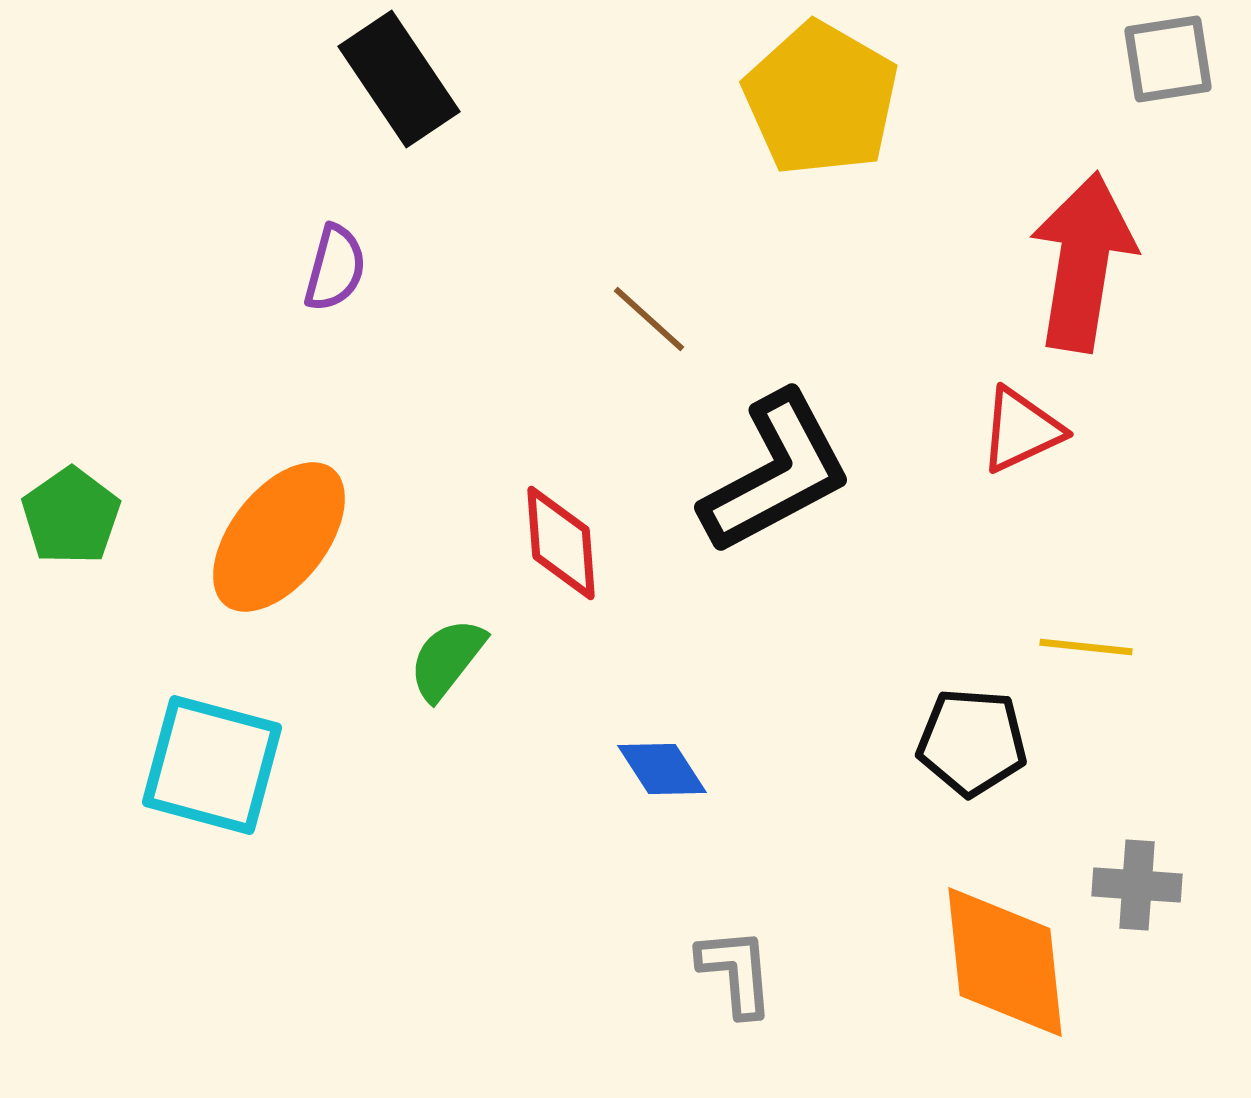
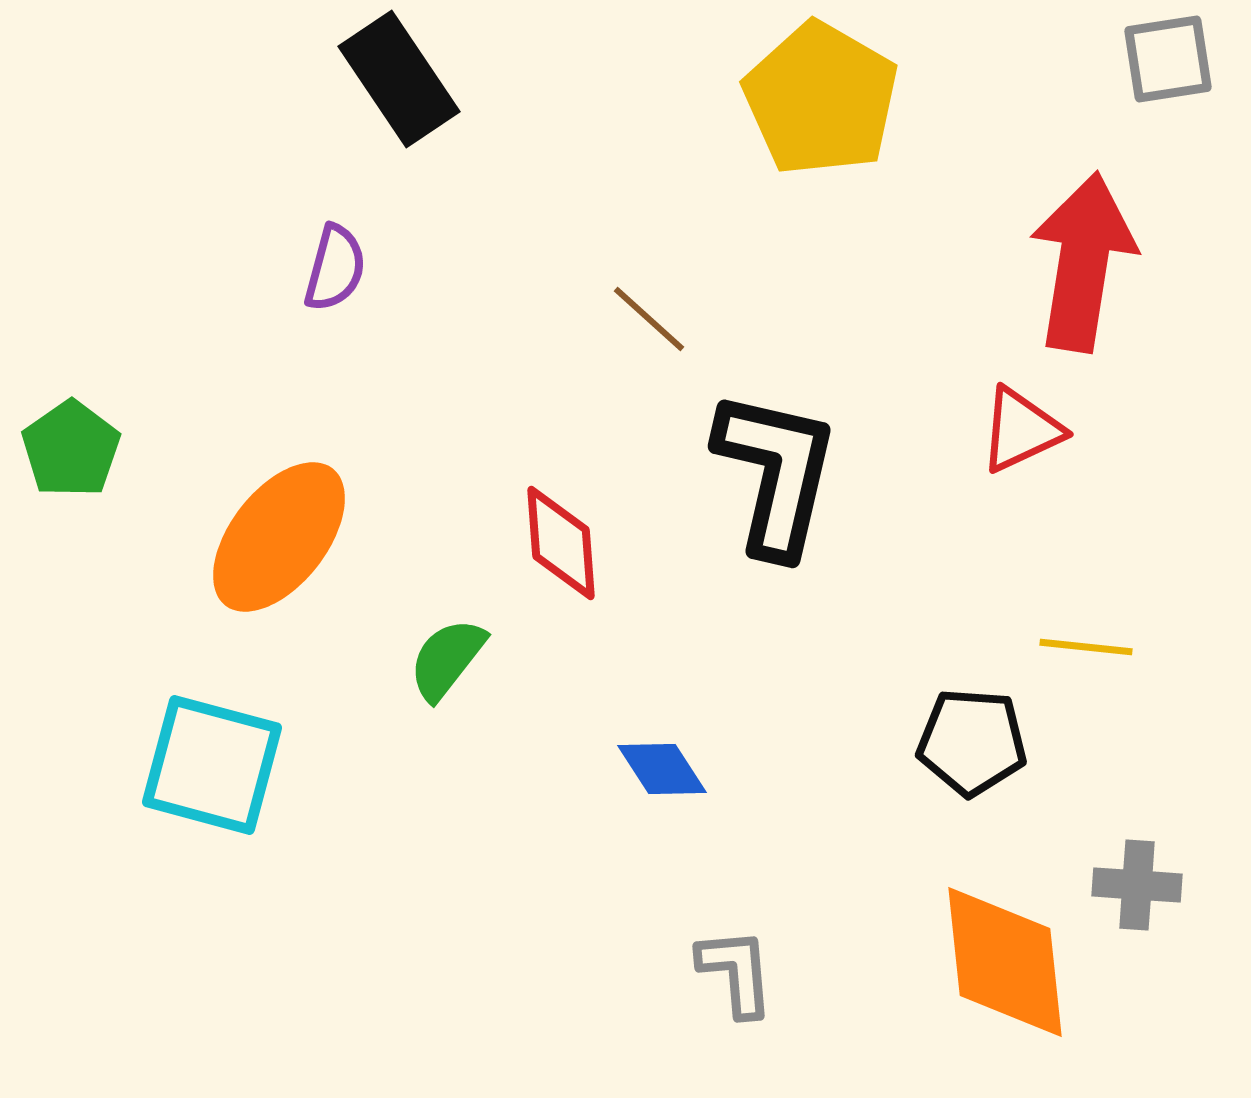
black L-shape: rotated 49 degrees counterclockwise
green pentagon: moved 67 px up
